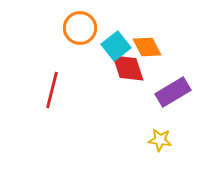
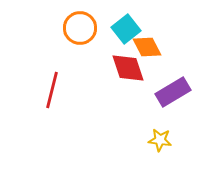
cyan square: moved 10 px right, 17 px up
